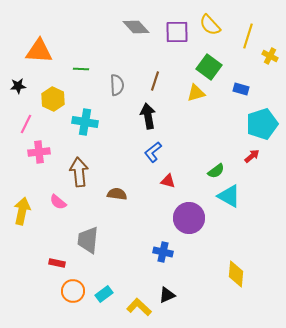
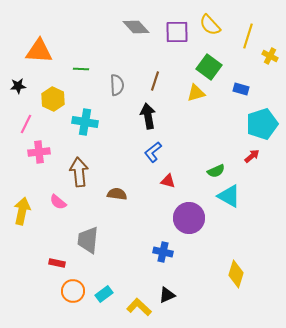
green semicircle: rotated 12 degrees clockwise
yellow diamond: rotated 12 degrees clockwise
